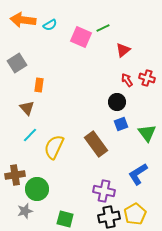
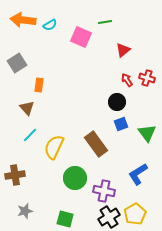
green line: moved 2 px right, 6 px up; rotated 16 degrees clockwise
green circle: moved 38 px right, 11 px up
black cross: rotated 20 degrees counterclockwise
